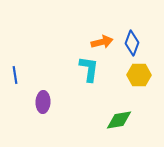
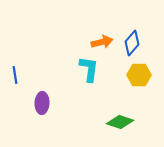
blue diamond: rotated 20 degrees clockwise
purple ellipse: moved 1 px left, 1 px down
green diamond: moved 1 px right, 2 px down; rotated 28 degrees clockwise
